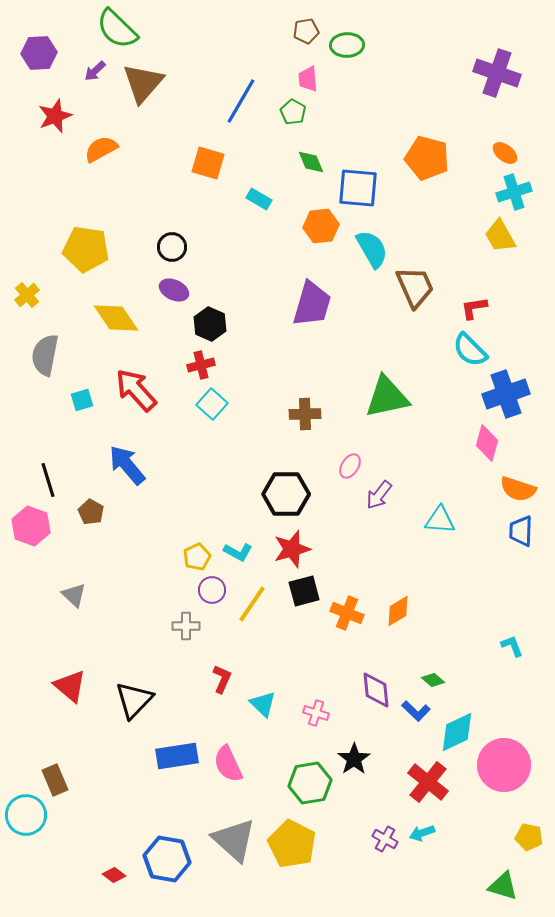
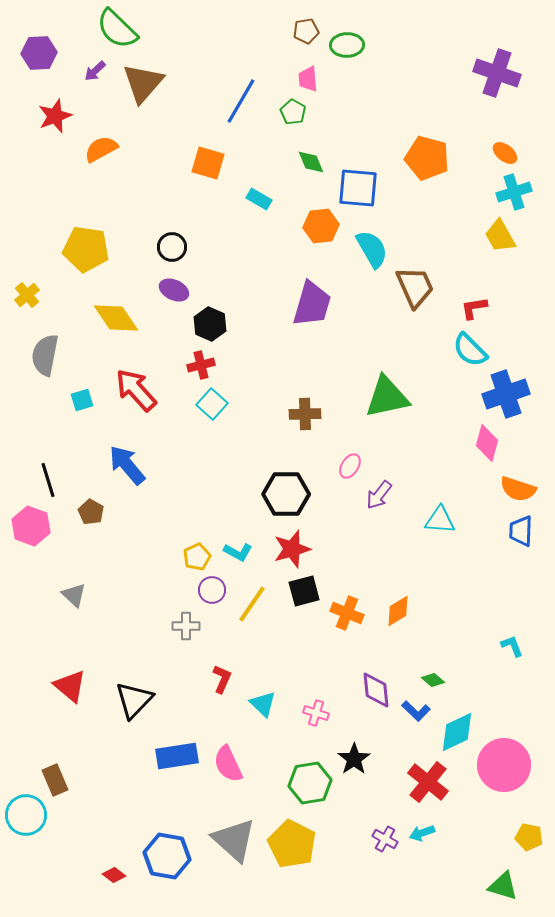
blue hexagon at (167, 859): moved 3 px up
